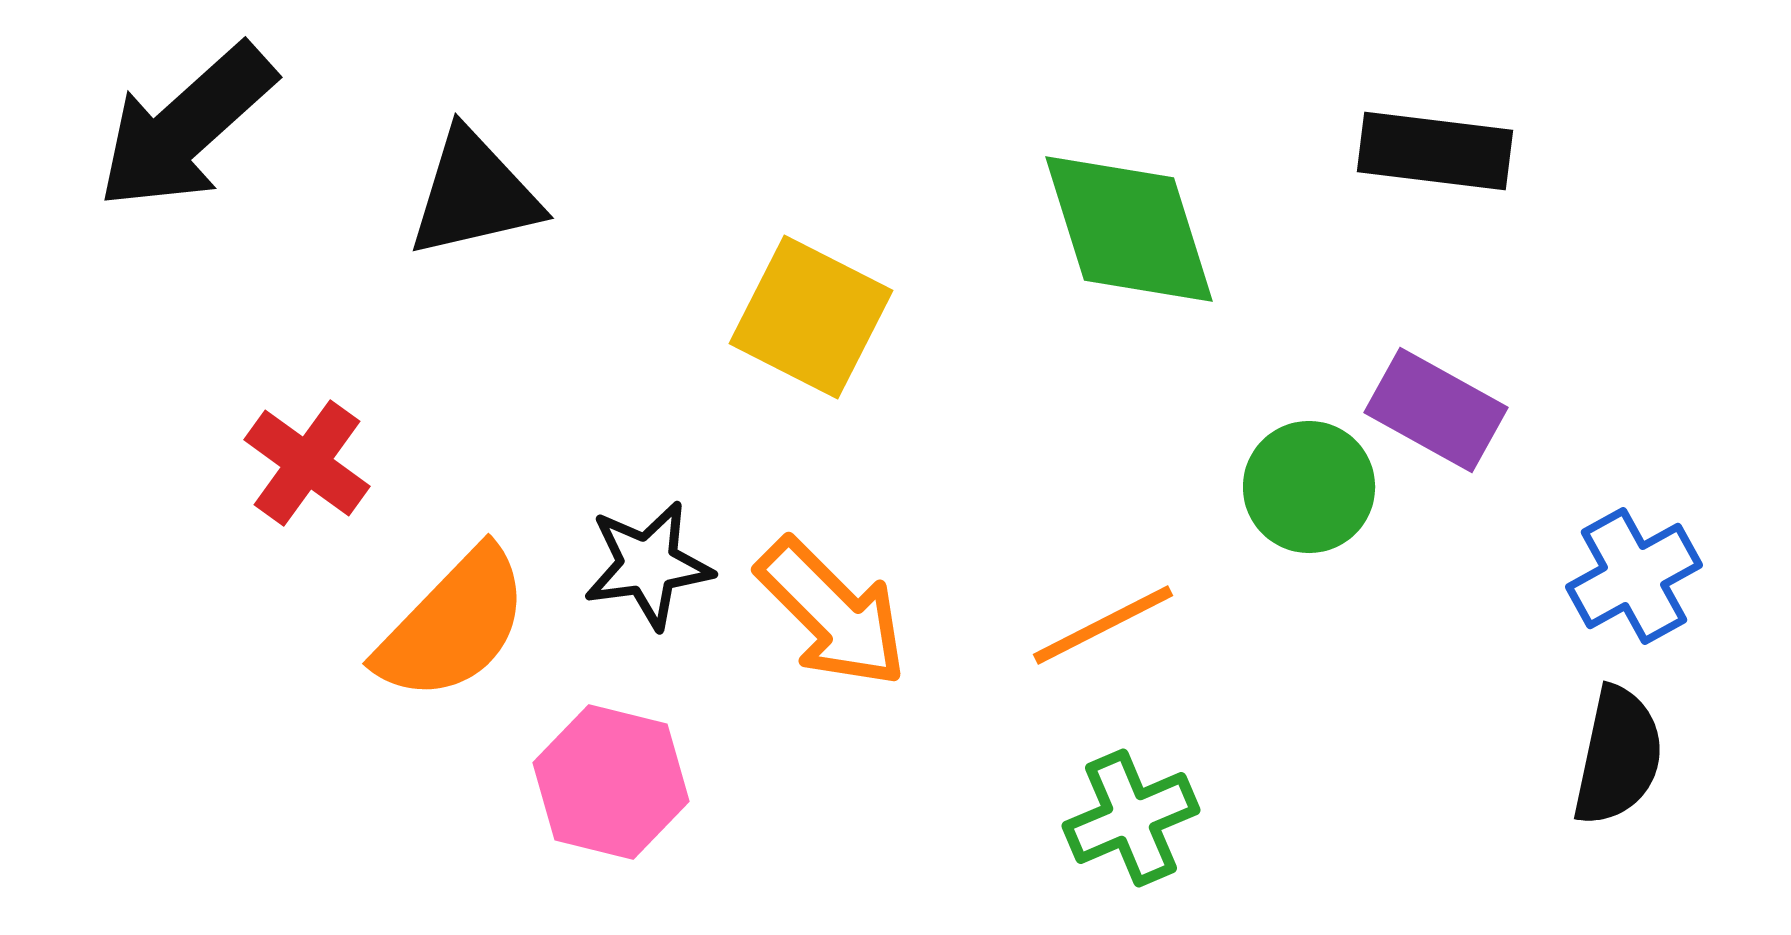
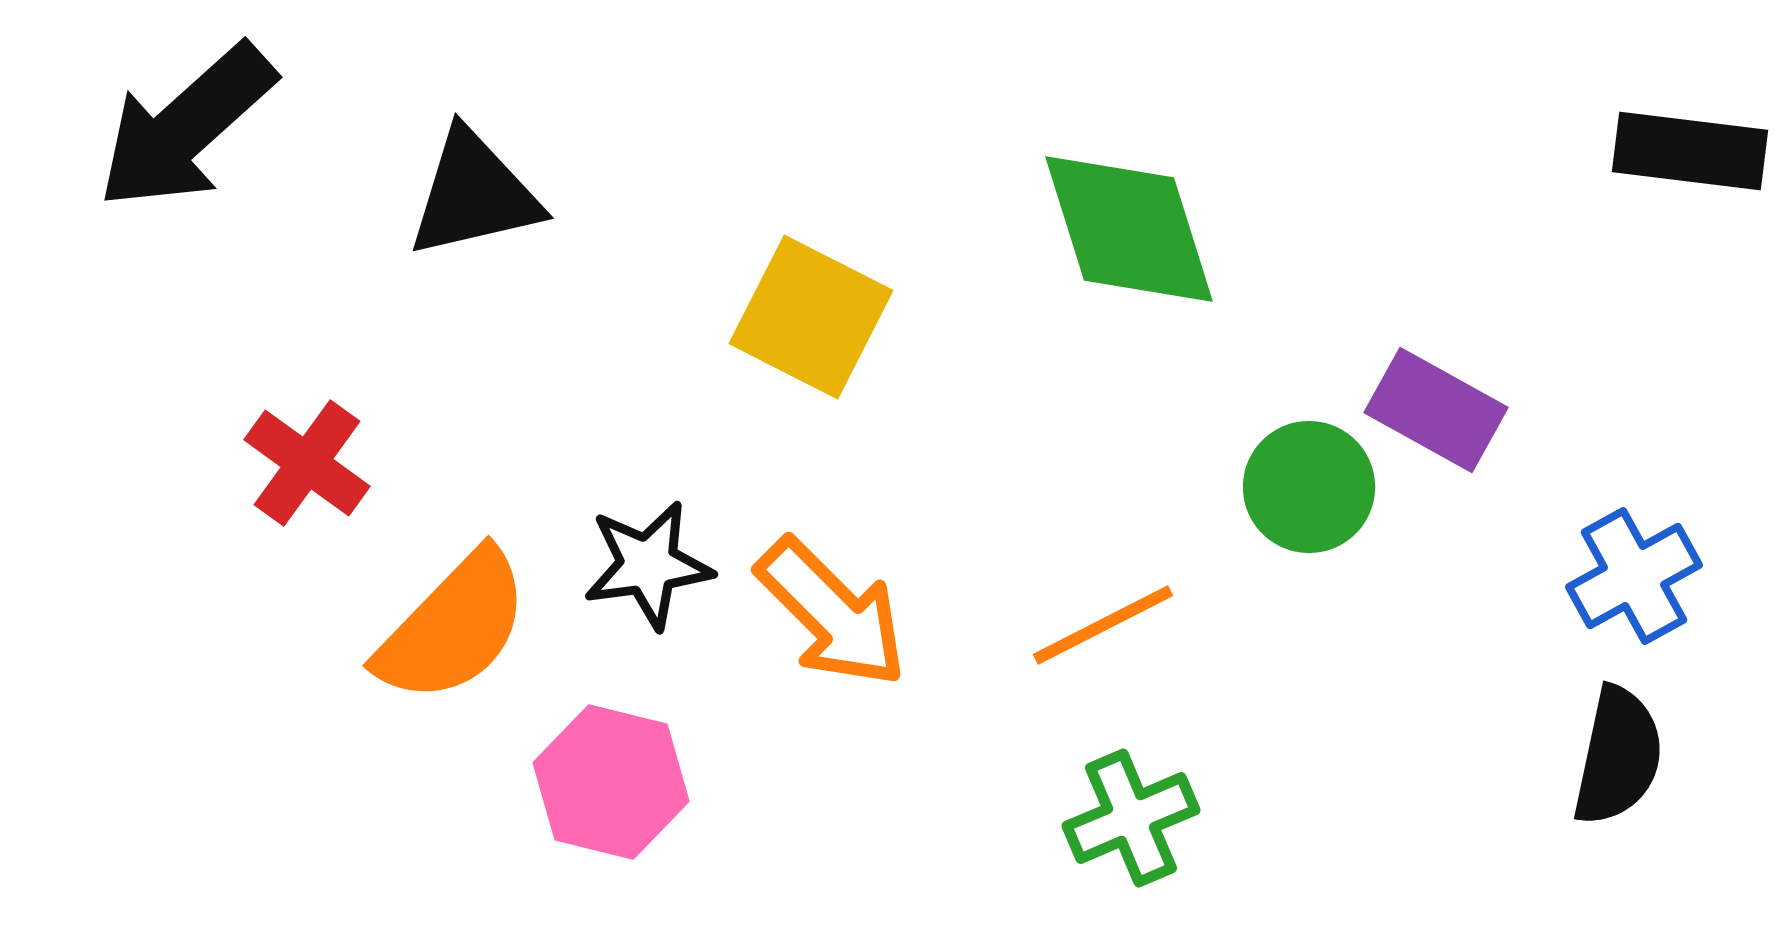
black rectangle: moved 255 px right
orange semicircle: moved 2 px down
